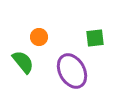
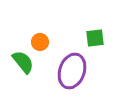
orange circle: moved 1 px right, 5 px down
purple ellipse: rotated 48 degrees clockwise
